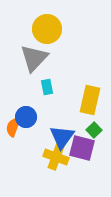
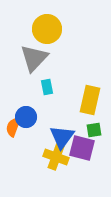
green square: rotated 35 degrees clockwise
